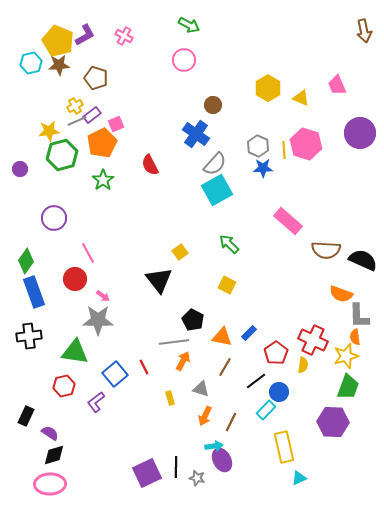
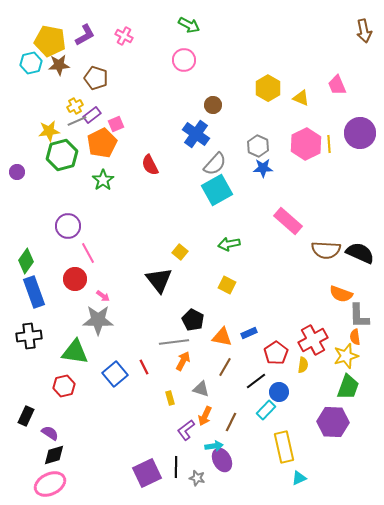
yellow pentagon at (58, 41): moved 8 px left; rotated 12 degrees counterclockwise
pink hexagon at (306, 144): rotated 16 degrees clockwise
yellow line at (284, 150): moved 45 px right, 6 px up
purple circle at (20, 169): moved 3 px left, 3 px down
purple circle at (54, 218): moved 14 px right, 8 px down
green arrow at (229, 244): rotated 55 degrees counterclockwise
yellow square at (180, 252): rotated 14 degrees counterclockwise
black semicircle at (363, 260): moved 3 px left, 7 px up
blue rectangle at (249, 333): rotated 21 degrees clockwise
red cross at (313, 340): rotated 36 degrees clockwise
purple L-shape at (96, 402): moved 90 px right, 28 px down
pink ellipse at (50, 484): rotated 24 degrees counterclockwise
